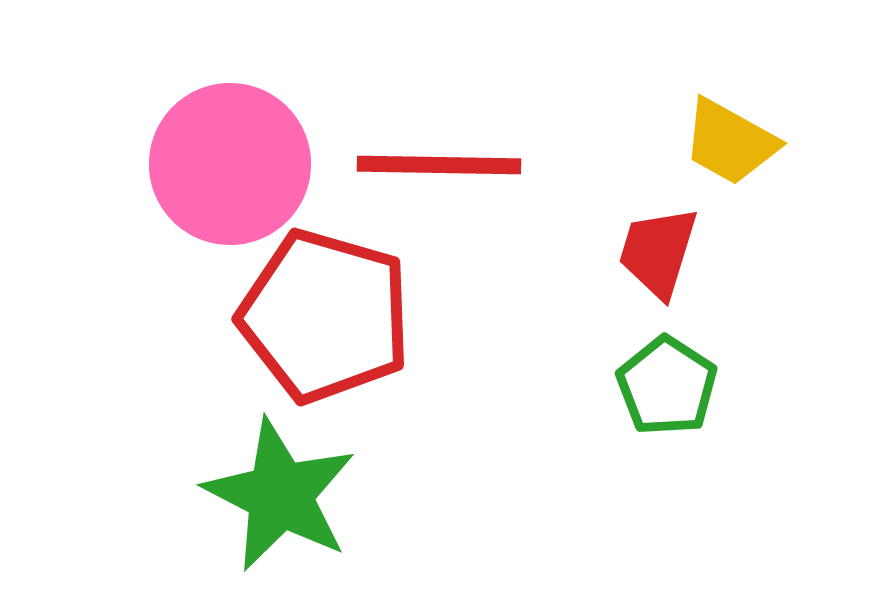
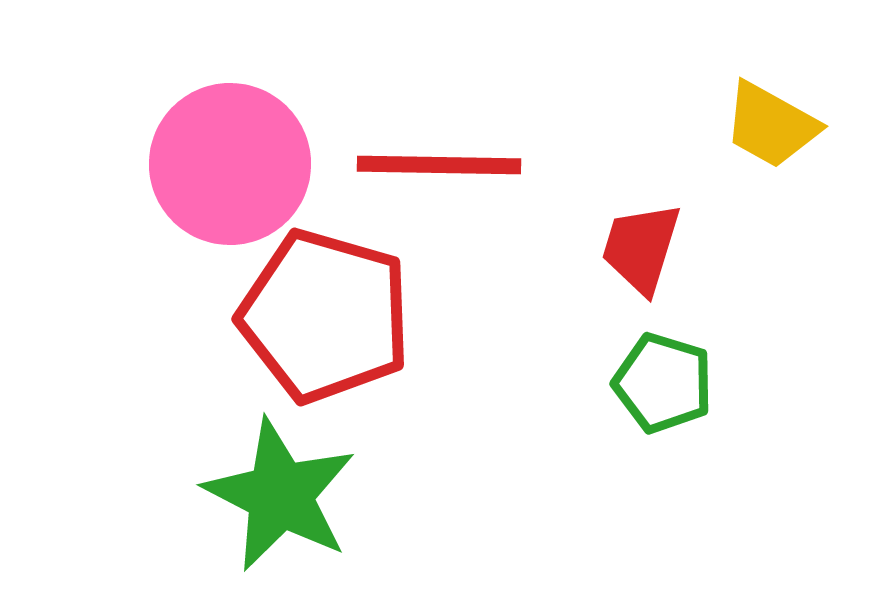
yellow trapezoid: moved 41 px right, 17 px up
red trapezoid: moved 17 px left, 4 px up
green pentagon: moved 4 px left, 3 px up; rotated 16 degrees counterclockwise
